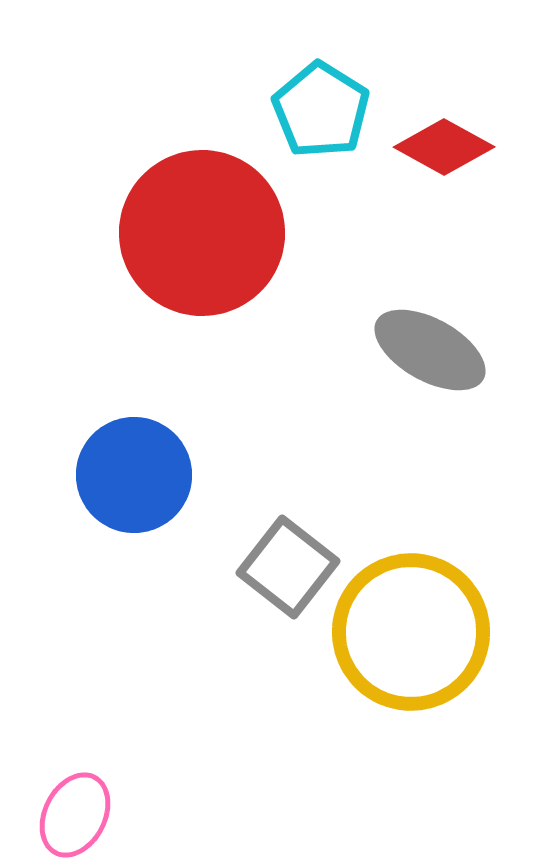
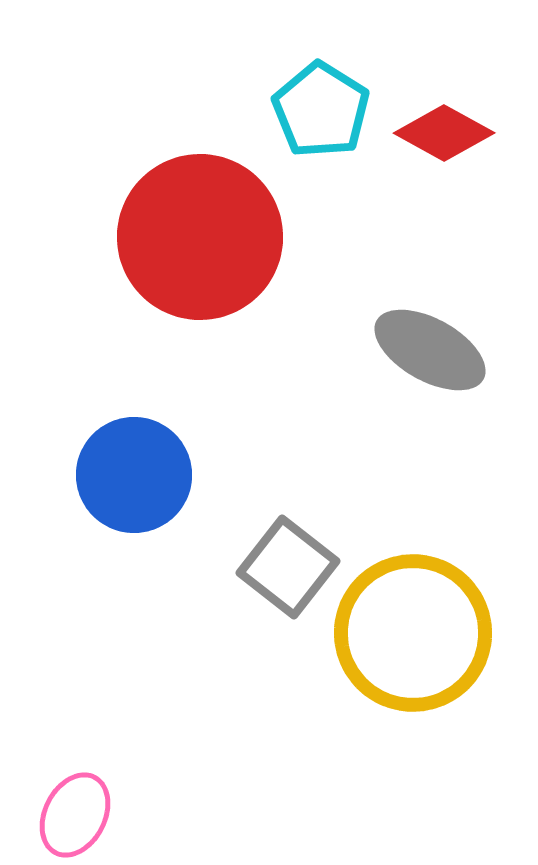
red diamond: moved 14 px up
red circle: moved 2 px left, 4 px down
yellow circle: moved 2 px right, 1 px down
